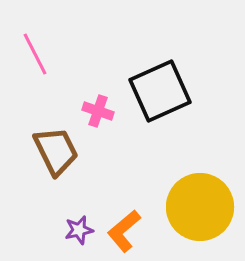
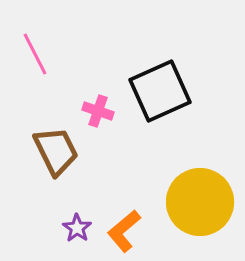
yellow circle: moved 5 px up
purple star: moved 2 px left, 2 px up; rotated 24 degrees counterclockwise
